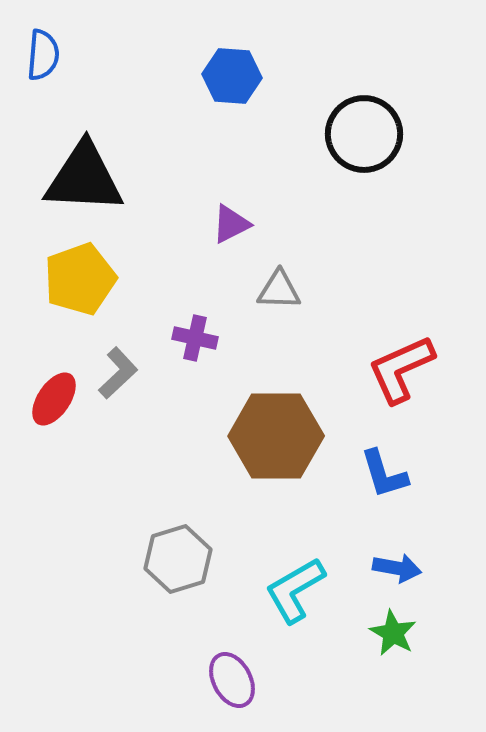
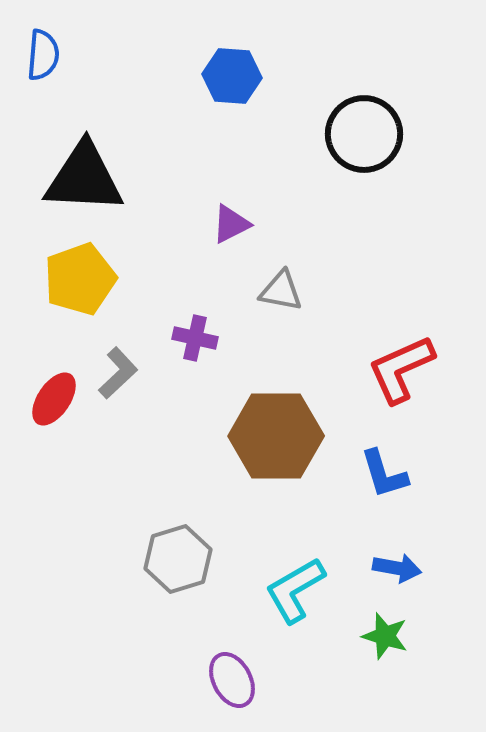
gray triangle: moved 2 px right, 1 px down; rotated 9 degrees clockwise
green star: moved 8 px left, 3 px down; rotated 12 degrees counterclockwise
